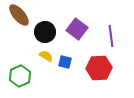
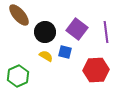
purple line: moved 5 px left, 4 px up
blue square: moved 10 px up
red hexagon: moved 3 px left, 2 px down
green hexagon: moved 2 px left
